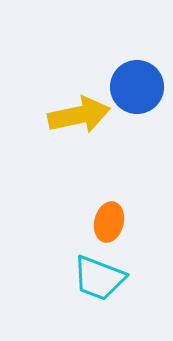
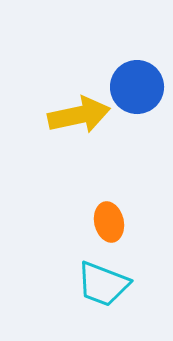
orange ellipse: rotated 27 degrees counterclockwise
cyan trapezoid: moved 4 px right, 6 px down
